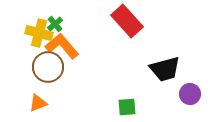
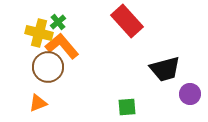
green cross: moved 3 px right, 2 px up
